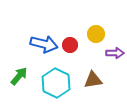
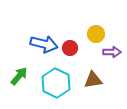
red circle: moved 3 px down
purple arrow: moved 3 px left, 1 px up
